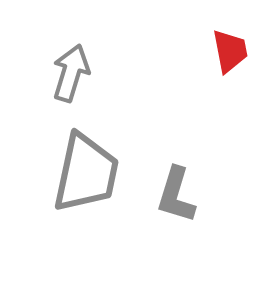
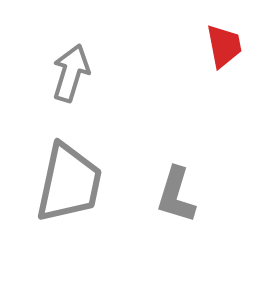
red trapezoid: moved 6 px left, 5 px up
gray trapezoid: moved 17 px left, 10 px down
